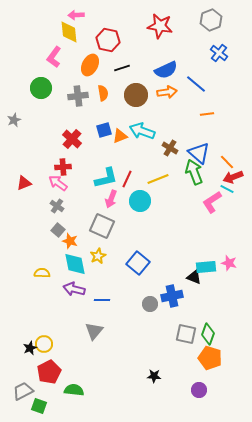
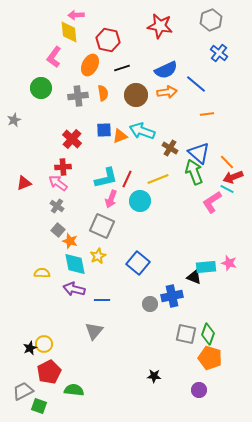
blue square at (104, 130): rotated 14 degrees clockwise
